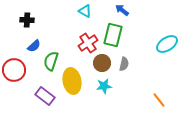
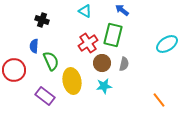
black cross: moved 15 px right; rotated 16 degrees clockwise
blue semicircle: rotated 136 degrees clockwise
green semicircle: rotated 138 degrees clockwise
